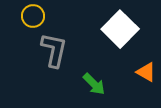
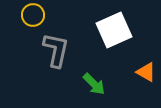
yellow circle: moved 1 px up
white square: moved 6 px left, 1 px down; rotated 21 degrees clockwise
gray L-shape: moved 2 px right
